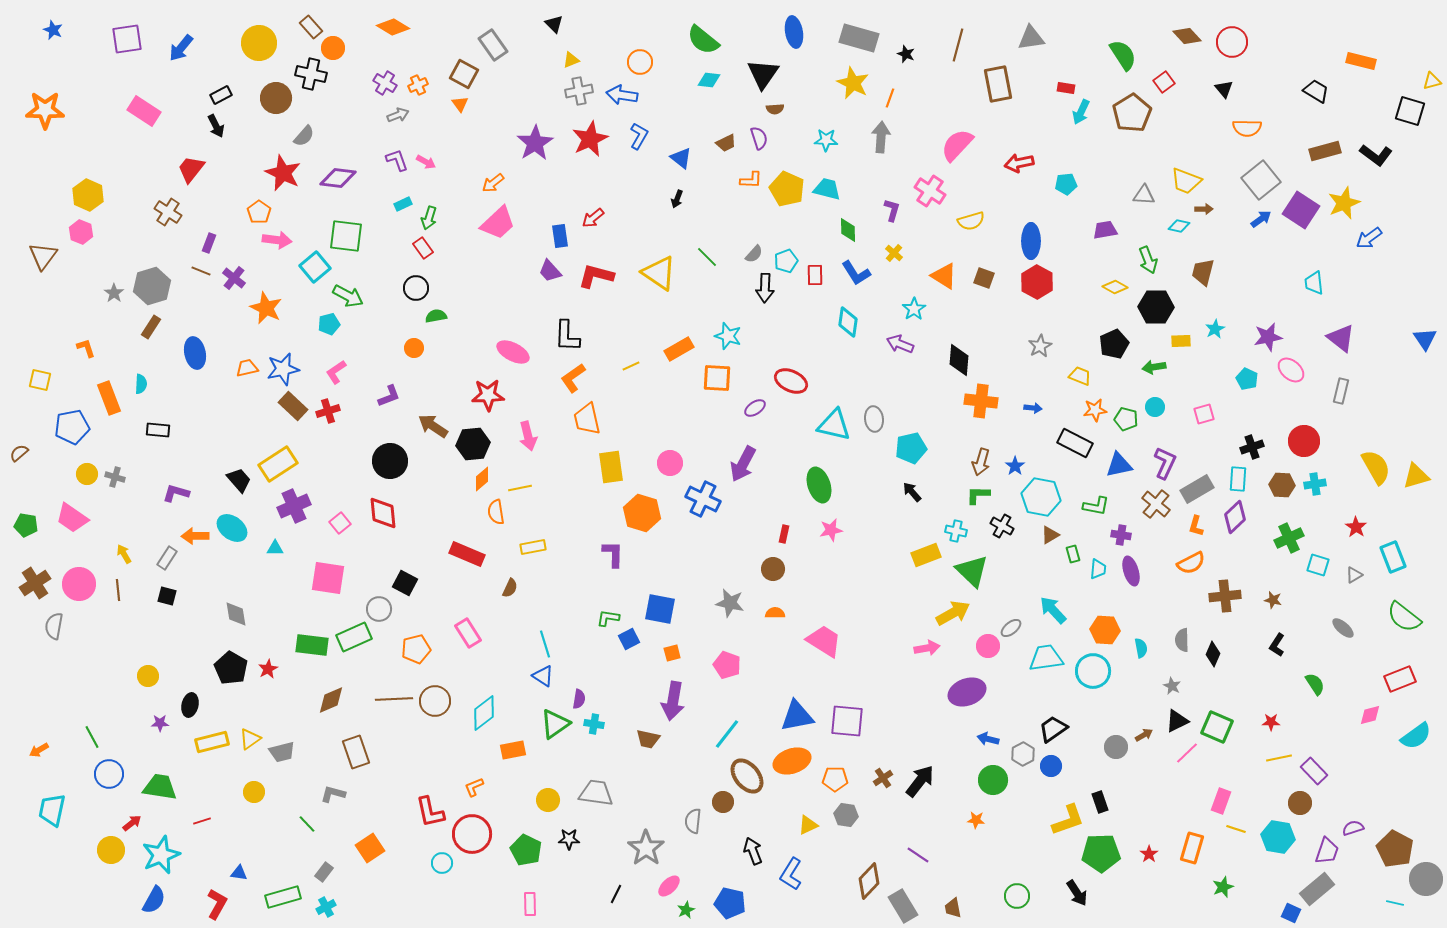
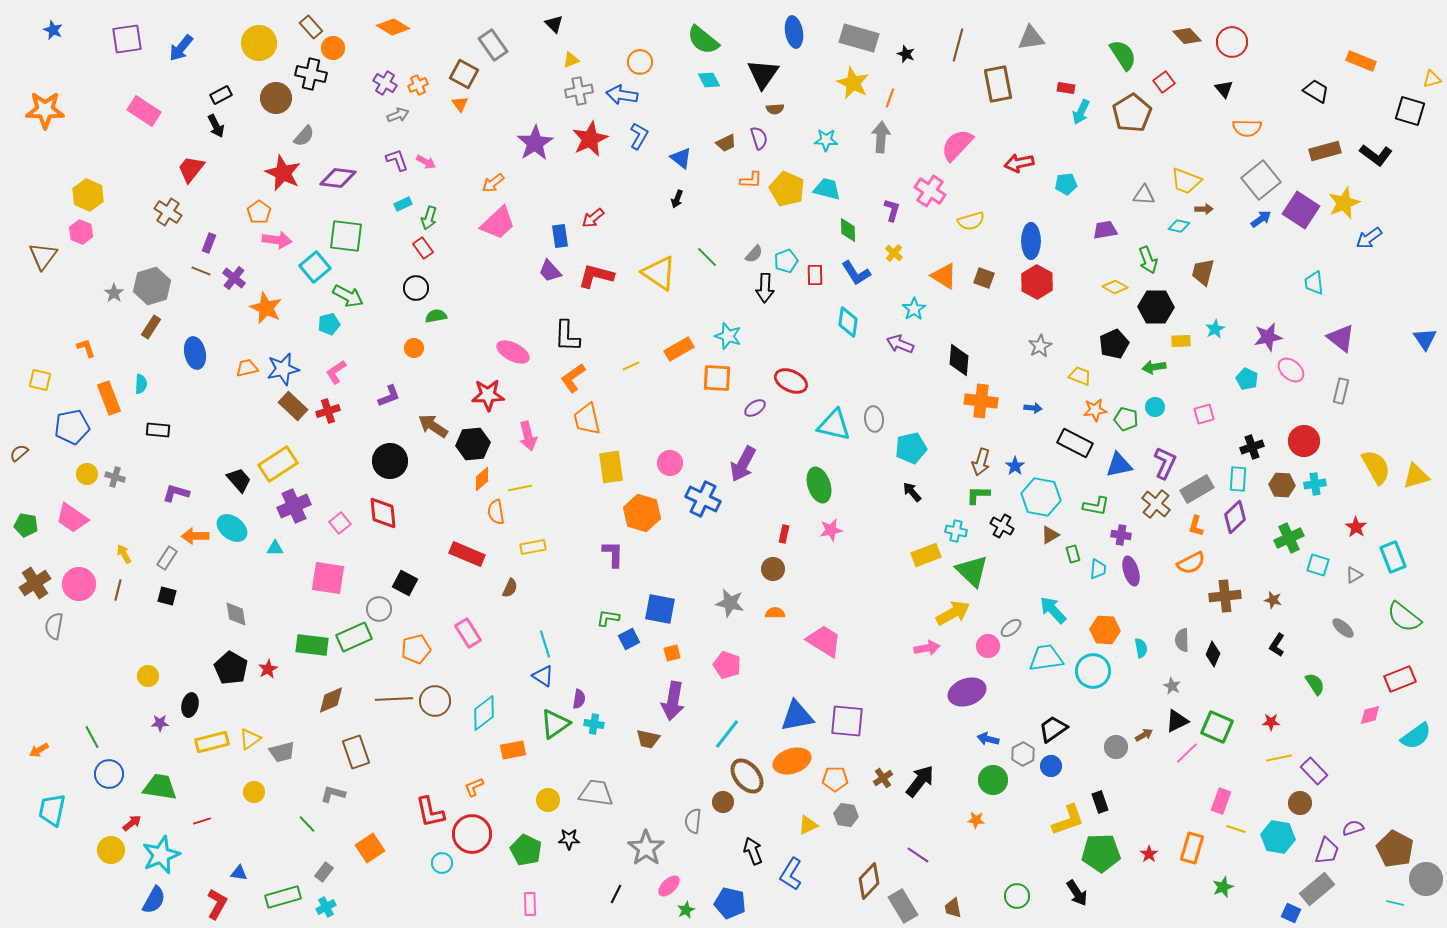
orange rectangle at (1361, 61): rotated 8 degrees clockwise
cyan diamond at (709, 80): rotated 55 degrees clockwise
yellow triangle at (1432, 81): moved 2 px up
brown line at (118, 590): rotated 20 degrees clockwise
